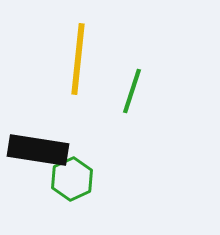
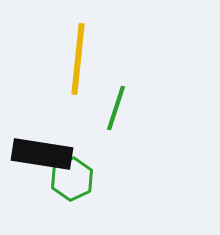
green line: moved 16 px left, 17 px down
black rectangle: moved 4 px right, 4 px down
